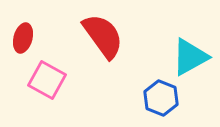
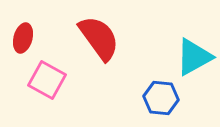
red semicircle: moved 4 px left, 2 px down
cyan triangle: moved 4 px right
blue hexagon: rotated 16 degrees counterclockwise
